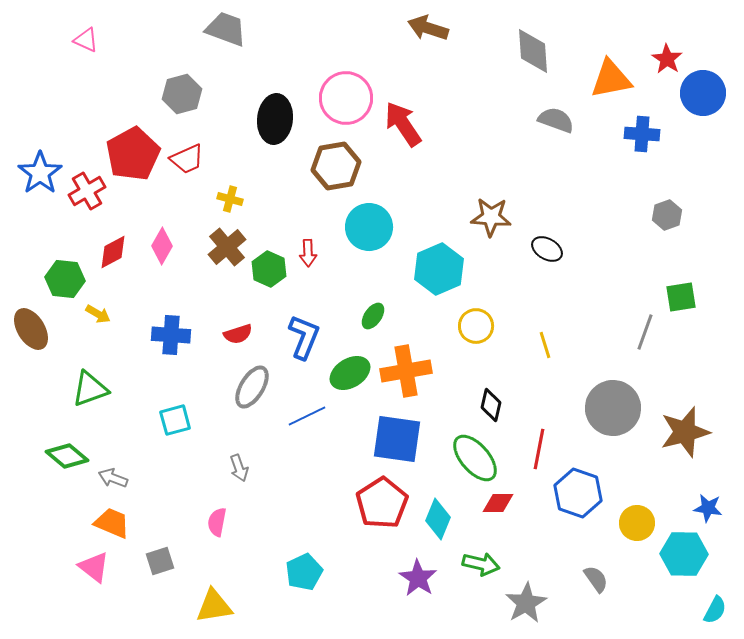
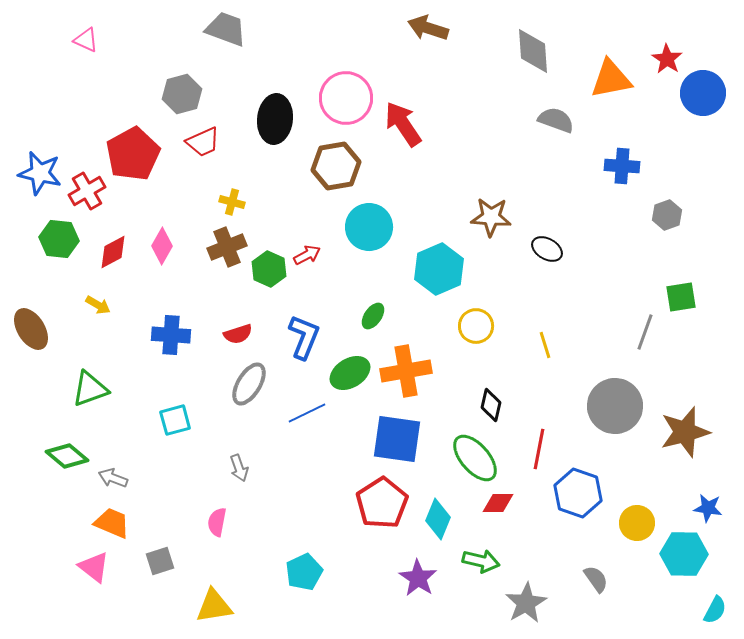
blue cross at (642, 134): moved 20 px left, 32 px down
red trapezoid at (187, 159): moved 16 px right, 17 px up
blue star at (40, 173): rotated 24 degrees counterclockwise
yellow cross at (230, 199): moved 2 px right, 3 px down
brown cross at (227, 247): rotated 18 degrees clockwise
red arrow at (308, 253): moved 1 px left, 2 px down; rotated 116 degrees counterclockwise
green hexagon at (65, 279): moved 6 px left, 40 px up
yellow arrow at (98, 314): moved 9 px up
gray ellipse at (252, 387): moved 3 px left, 3 px up
gray circle at (613, 408): moved 2 px right, 2 px up
blue line at (307, 416): moved 3 px up
green arrow at (481, 564): moved 3 px up
